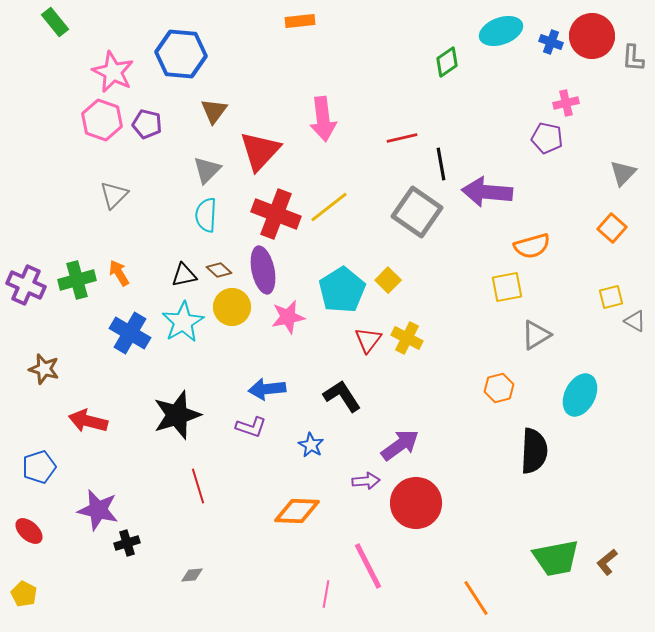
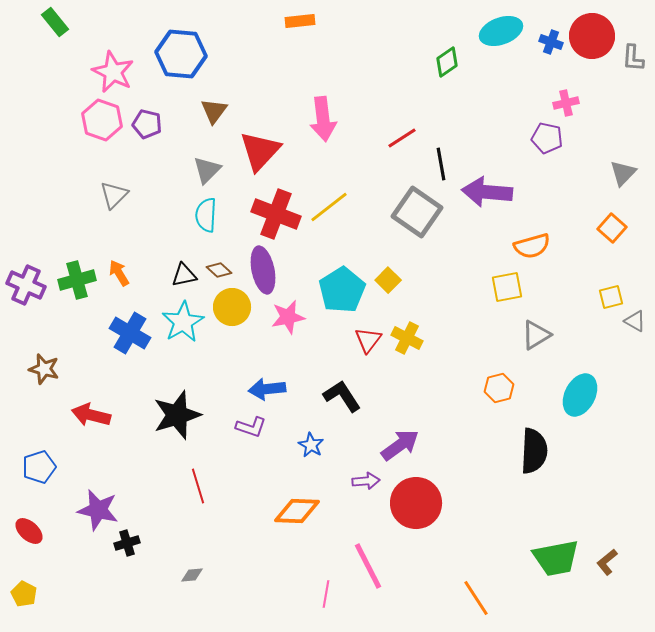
red line at (402, 138): rotated 20 degrees counterclockwise
red arrow at (88, 421): moved 3 px right, 6 px up
